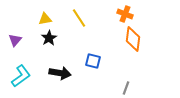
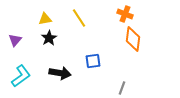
blue square: rotated 21 degrees counterclockwise
gray line: moved 4 px left
